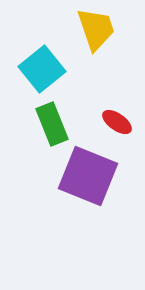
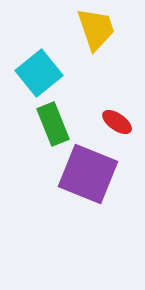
cyan square: moved 3 px left, 4 px down
green rectangle: moved 1 px right
purple square: moved 2 px up
